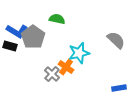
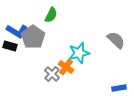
green semicircle: moved 6 px left, 4 px up; rotated 105 degrees clockwise
